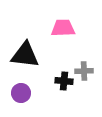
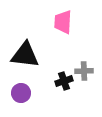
pink trapezoid: moved 6 px up; rotated 85 degrees counterclockwise
black cross: rotated 24 degrees counterclockwise
